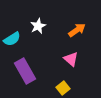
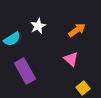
yellow square: moved 20 px right
